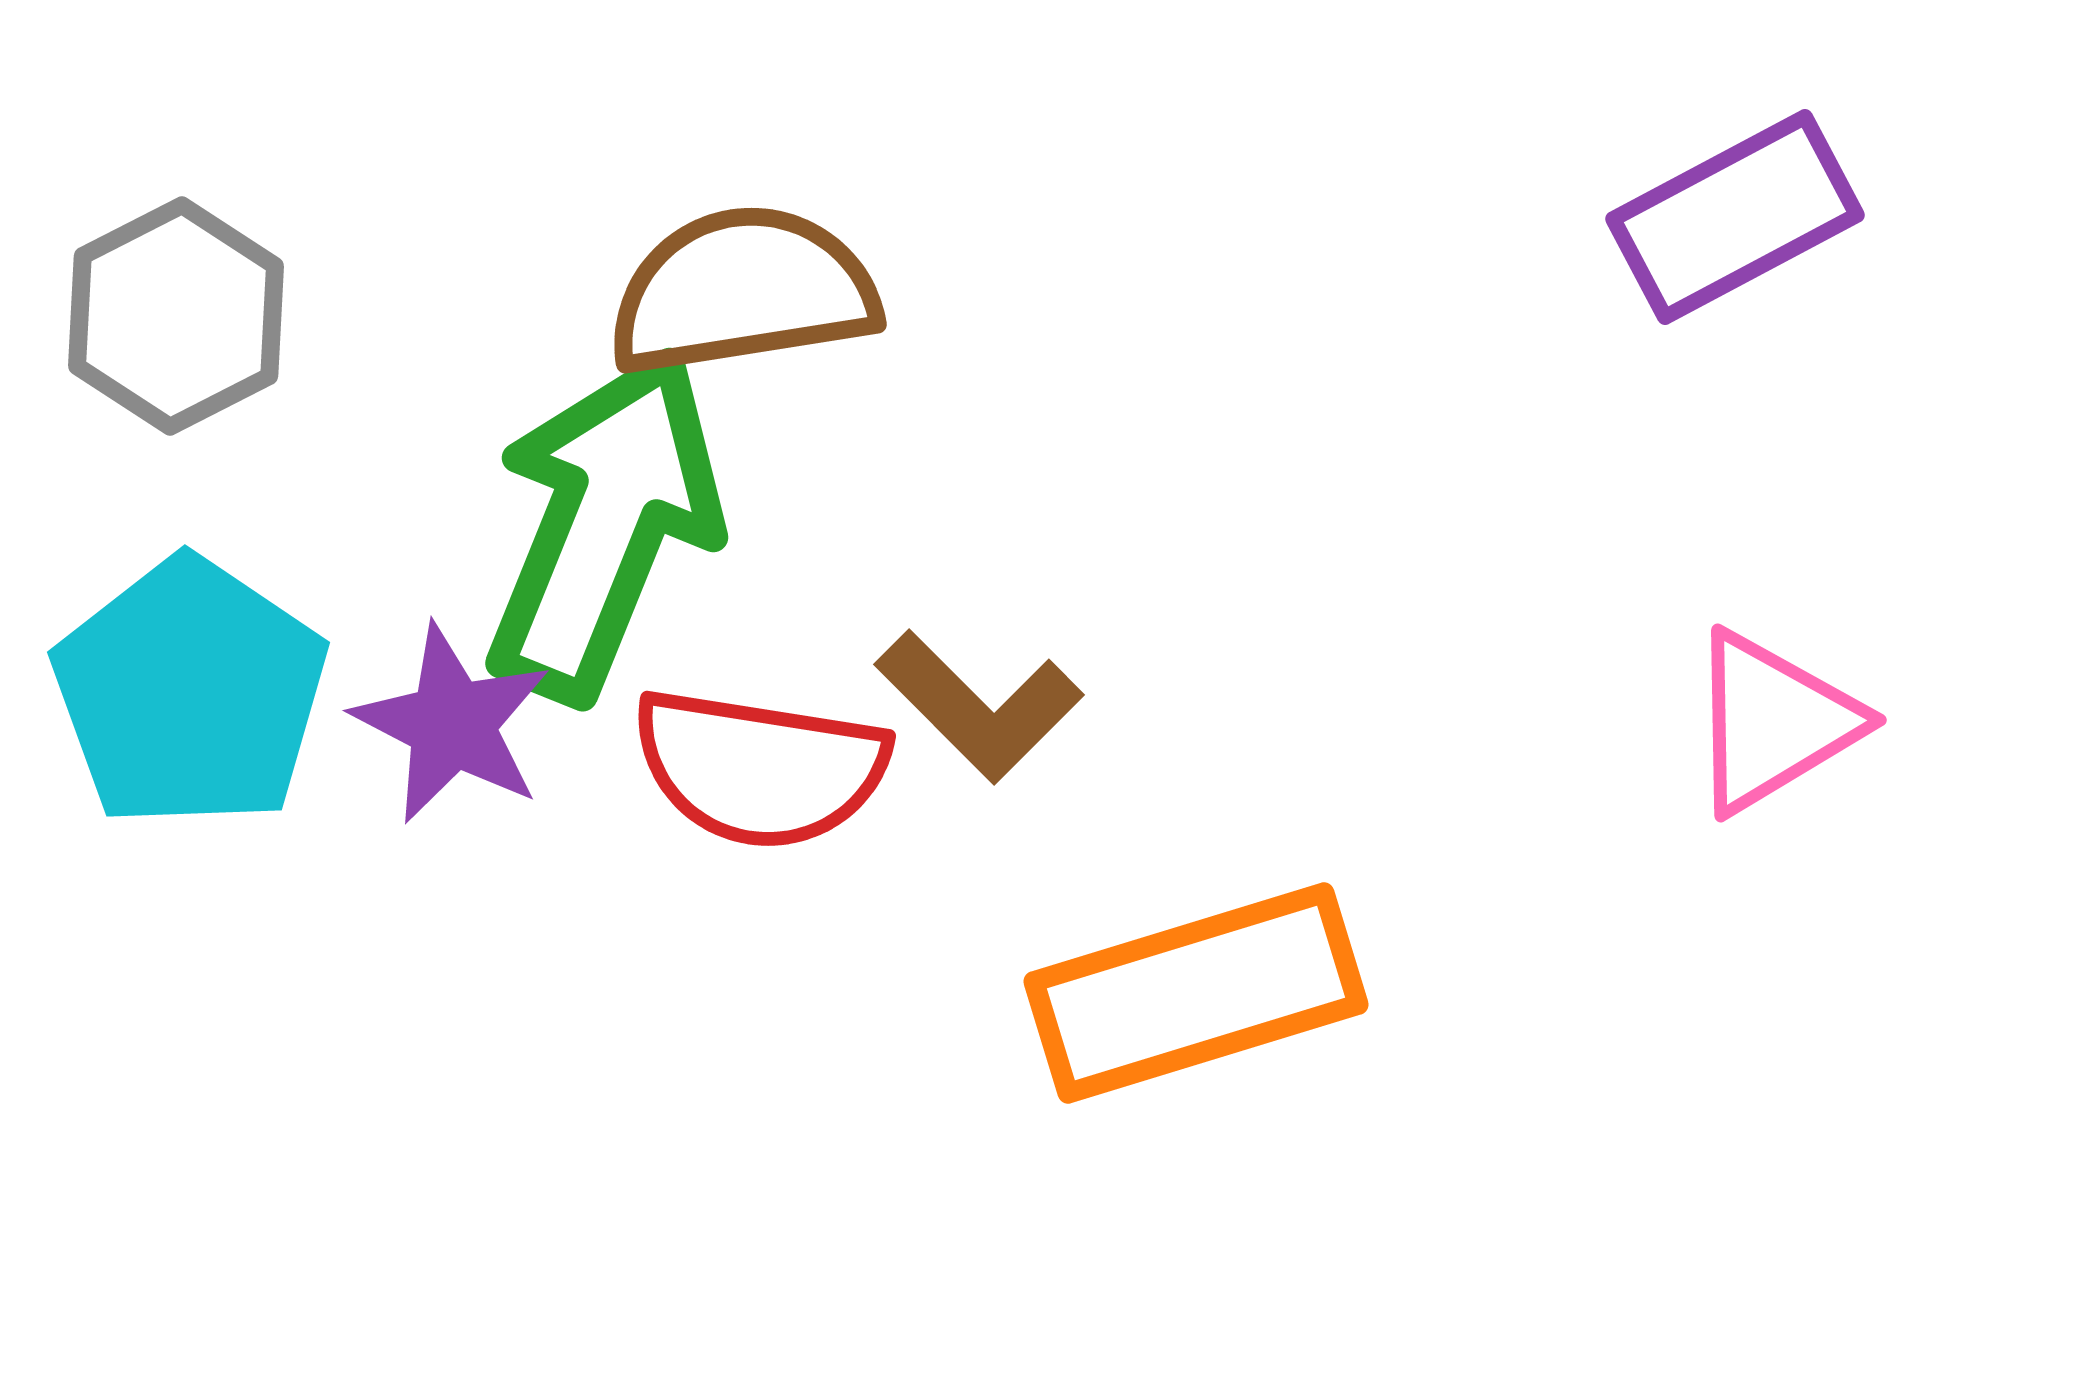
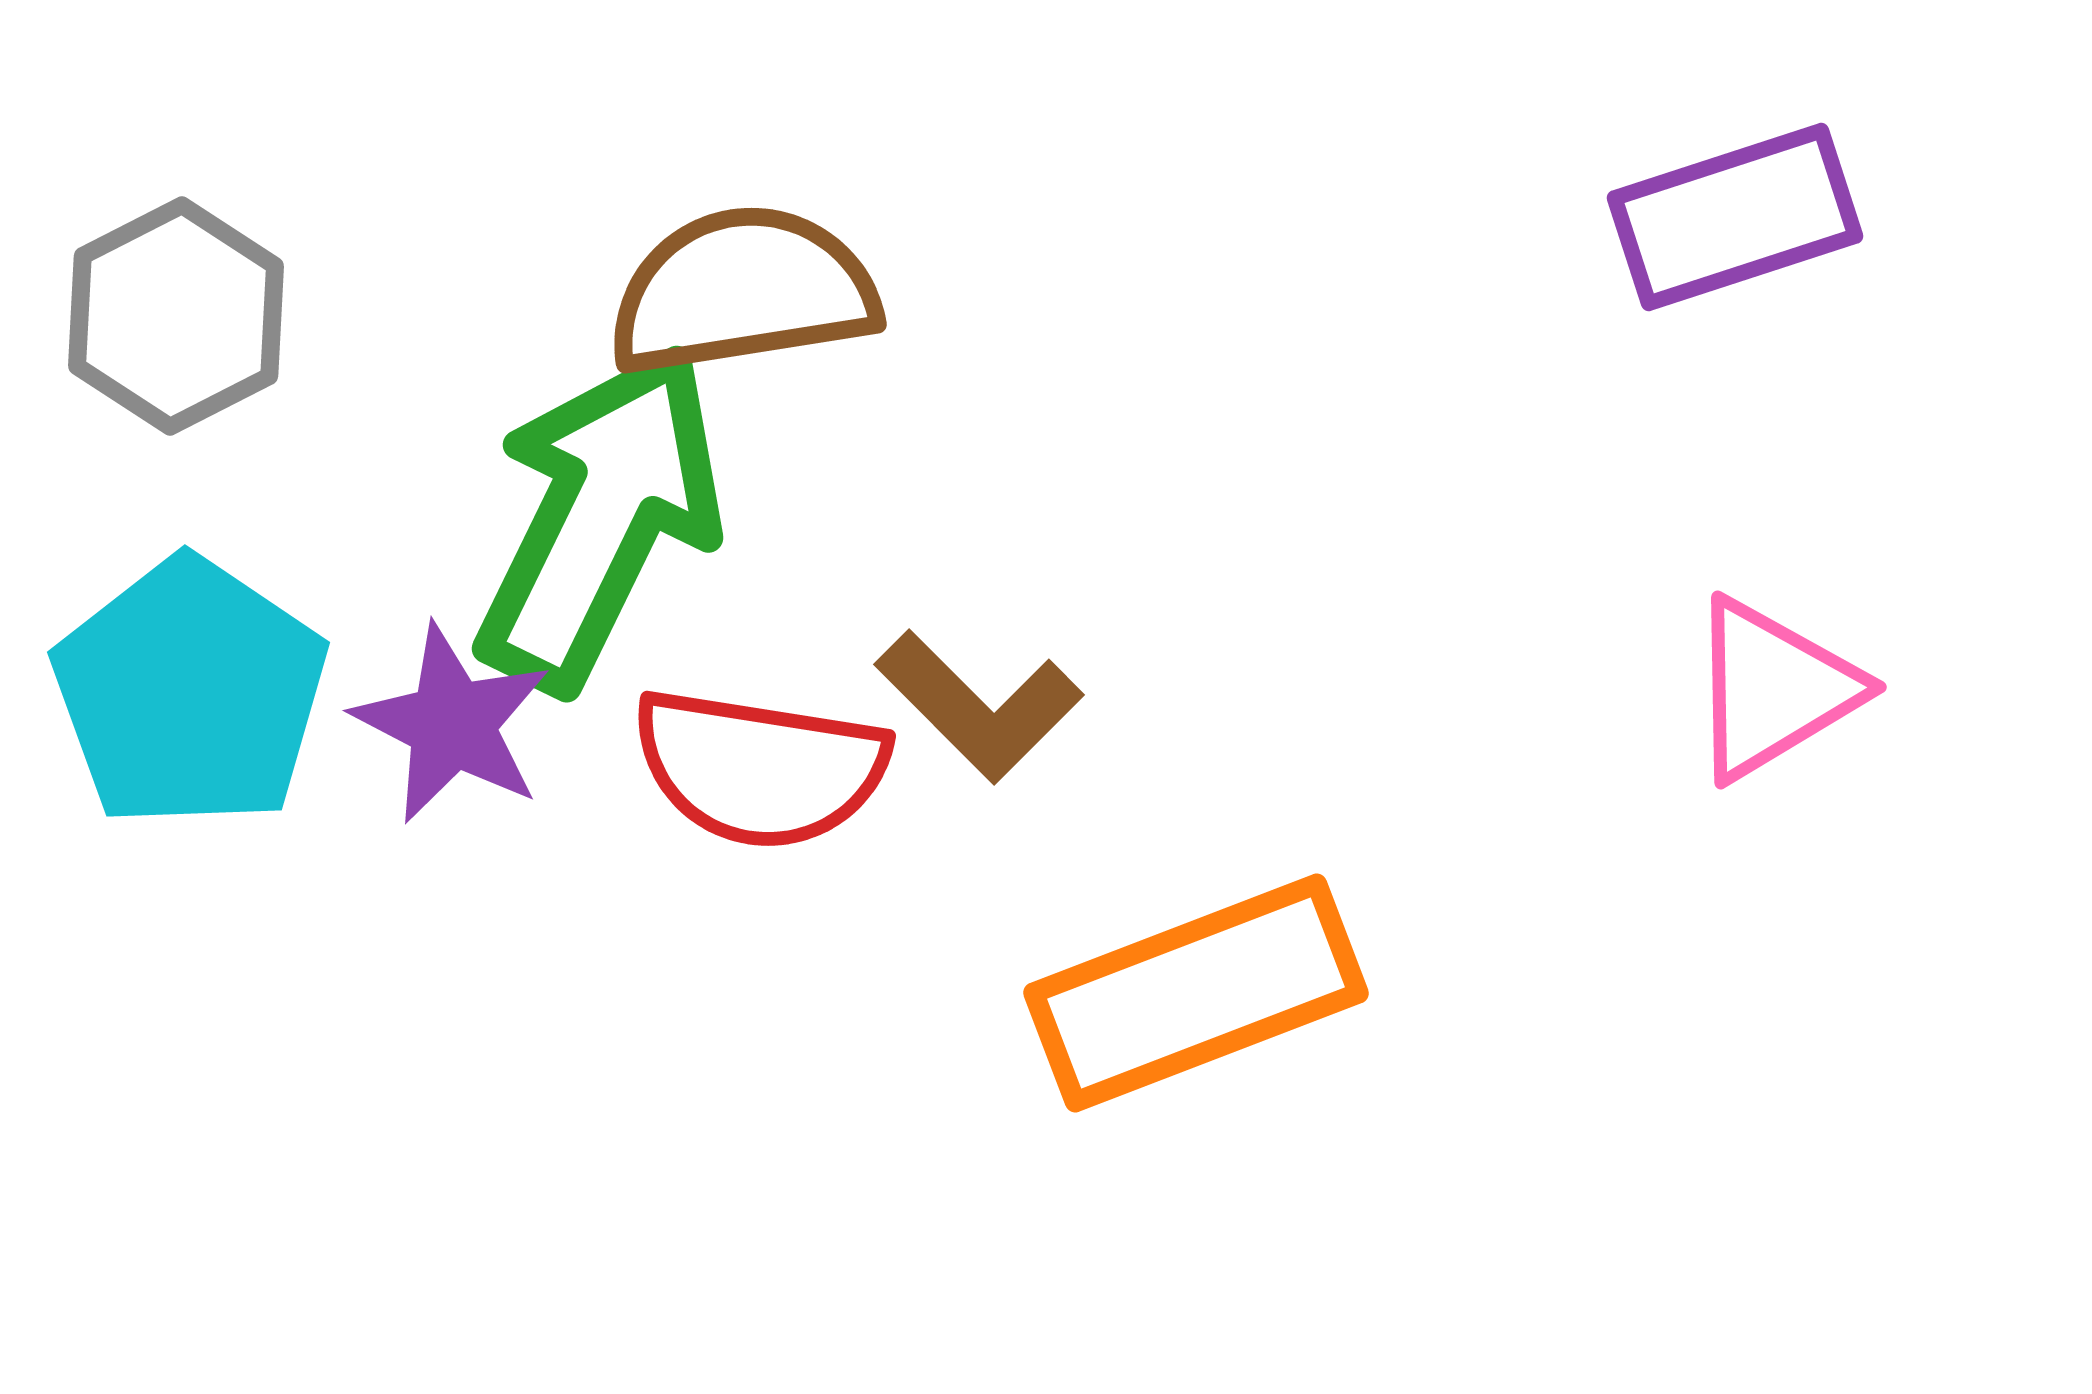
purple rectangle: rotated 10 degrees clockwise
green arrow: moved 4 px left, 7 px up; rotated 4 degrees clockwise
pink triangle: moved 33 px up
orange rectangle: rotated 4 degrees counterclockwise
